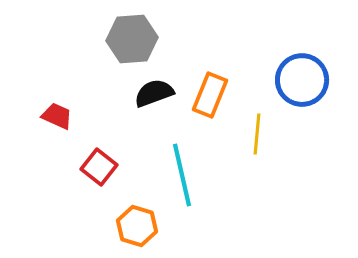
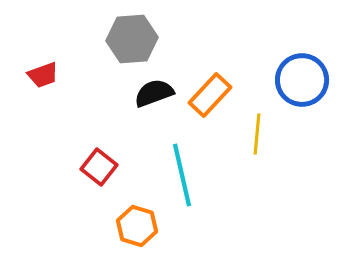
orange rectangle: rotated 21 degrees clockwise
red trapezoid: moved 14 px left, 41 px up; rotated 136 degrees clockwise
